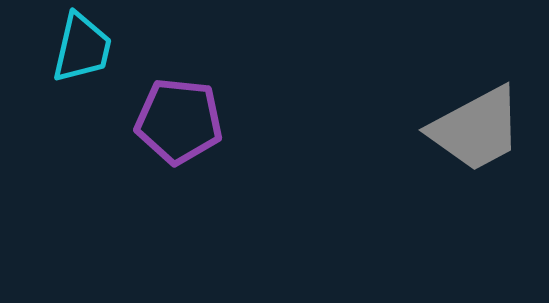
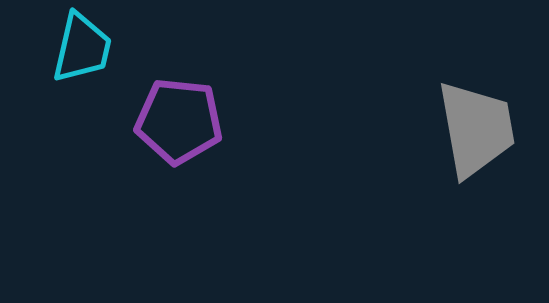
gray trapezoid: rotated 72 degrees counterclockwise
